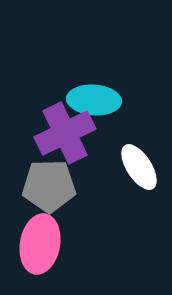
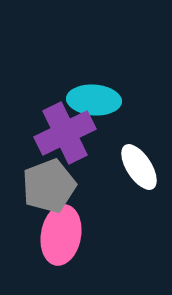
gray pentagon: rotated 20 degrees counterclockwise
pink ellipse: moved 21 px right, 9 px up
